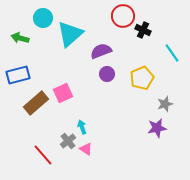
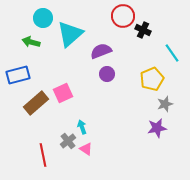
green arrow: moved 11 px right, 4 px down
yellow pentagon: moved 10 px right, 1 px down
red line: rotated 30 degrees clockwise
